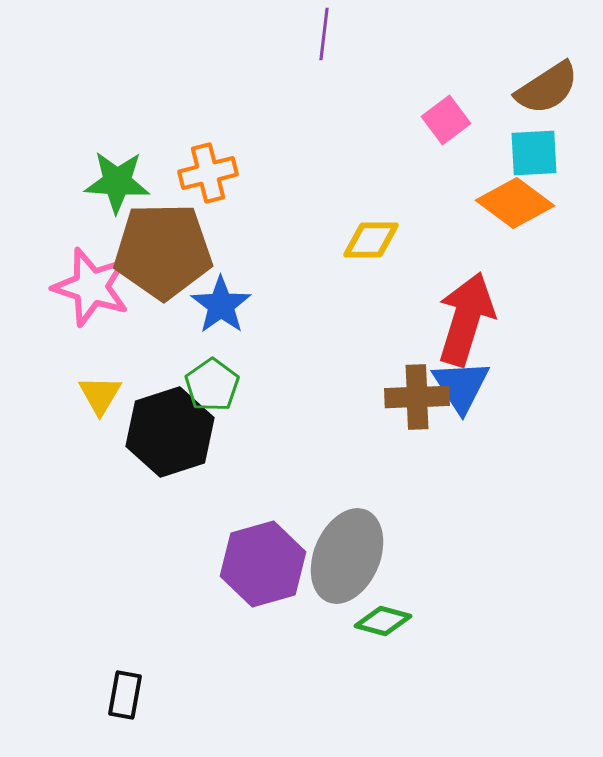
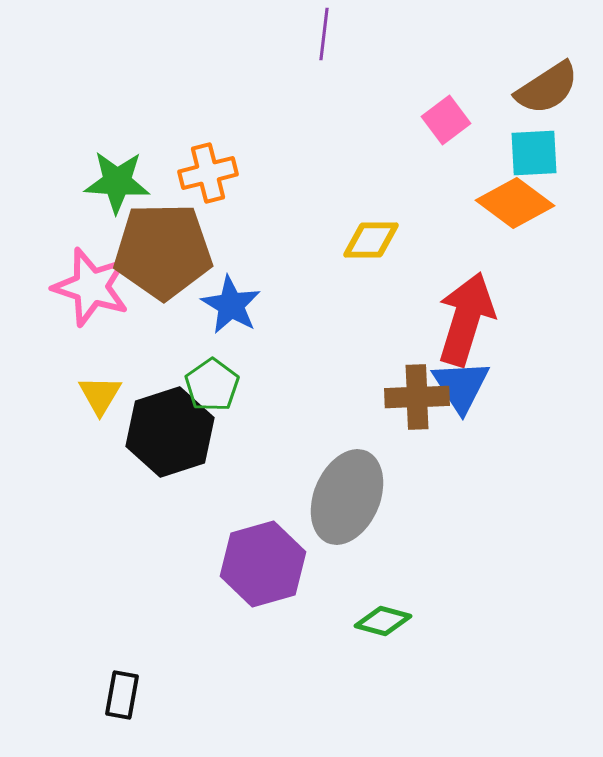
blue star: moved 10 px right; rotated 6 degrees counterclockwise
gray ellipse: moved 59 px up
black rectangle: moved 3 px left
